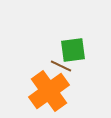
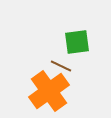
green square: moved 4 px right, 8 px up
